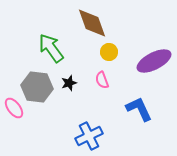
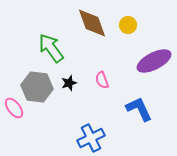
yellow circle: moved 19 px right, 27 px up
blue cross: moved 2 px right, 2 px down
